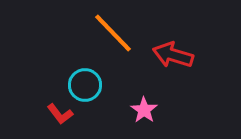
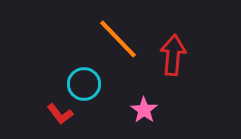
orange line: moved 5 px right, 6 px down
red arrow: rotated 78 degrees clockwise
cyan circle: moved 1 px left, 1 px up
